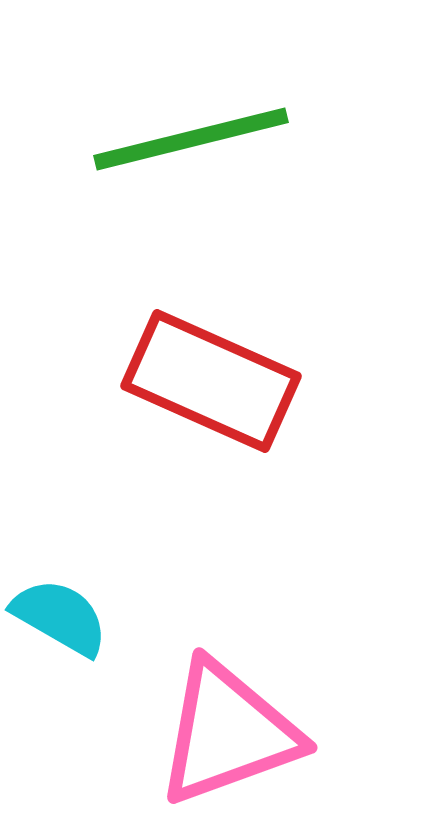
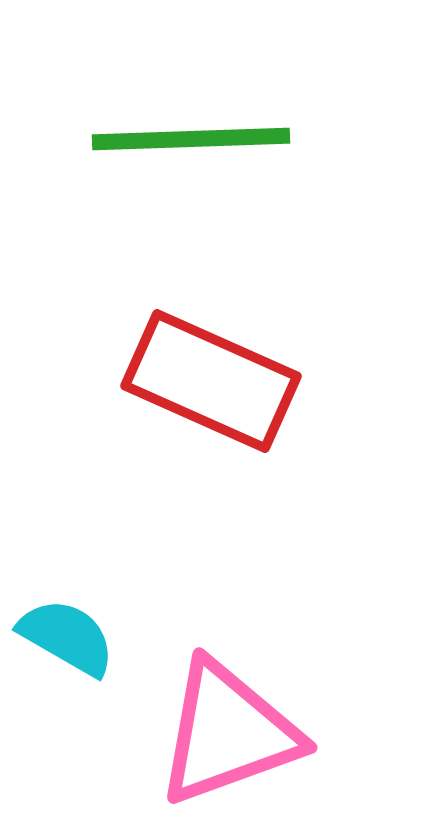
green line: rotated 12 degrees clockwise
cyan semicircle: moved 7 px right, 20 px down
